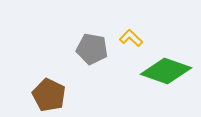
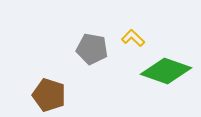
yellow L-shape: moved 2 px right
brown pentagon: rotated 8 degrees counterclockwise
